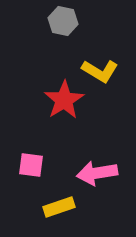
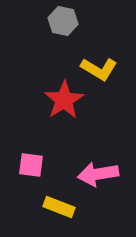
yellow L-shape: moved 1 px left, 2 px up
pink arrow: moved 1 px right, 1 px down
yellow rectangle: rotated 40 degrees clockwise
